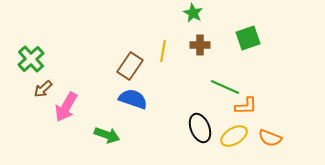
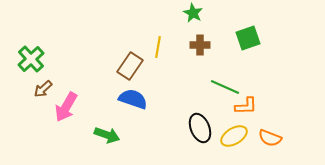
yellow line: moved 5 px left, 4 px up
